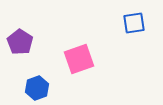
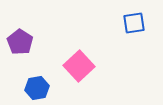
pink square: moved 7 px down; rotated 24 degrees counterclockwise
blue hexagon: rotated 10 degrees clockwise
